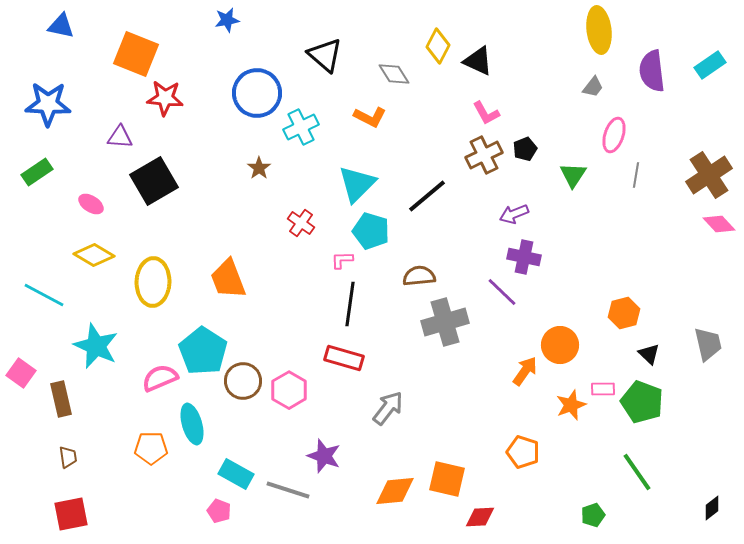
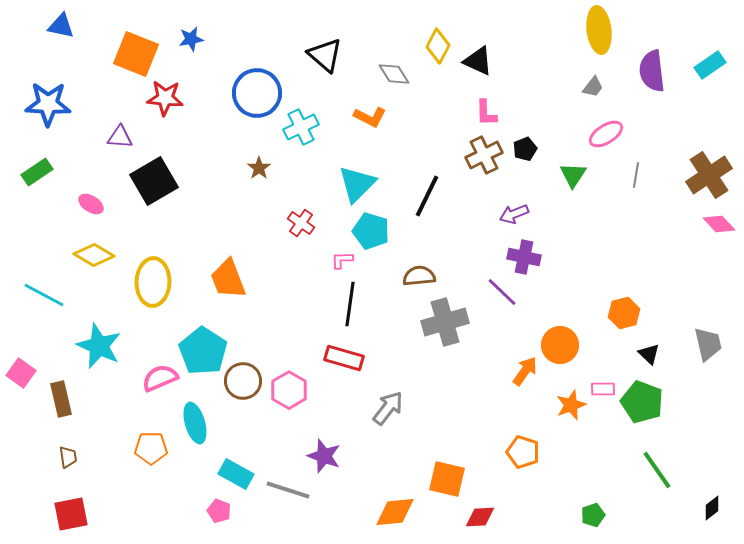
blue star at (227, 20): moved 36 px left, 19 px down
pink L-shape at (486, 113): rotated 28 degrees clockwise
pink ellipse at (614, 135): moved 8 px left, 1 px up; rotated 40 degrees clockwise
black line at (427, 196): rotated 24 degrees counterclockwise
cyan star at (96, 346): moved 3 px right
cyan ellipse at (192, 424): moved 3 px right, 1 px up
green line at (637, 472): moved 20 px right, 2 px up
orange diamond at (395, 491): moved 21 px down
